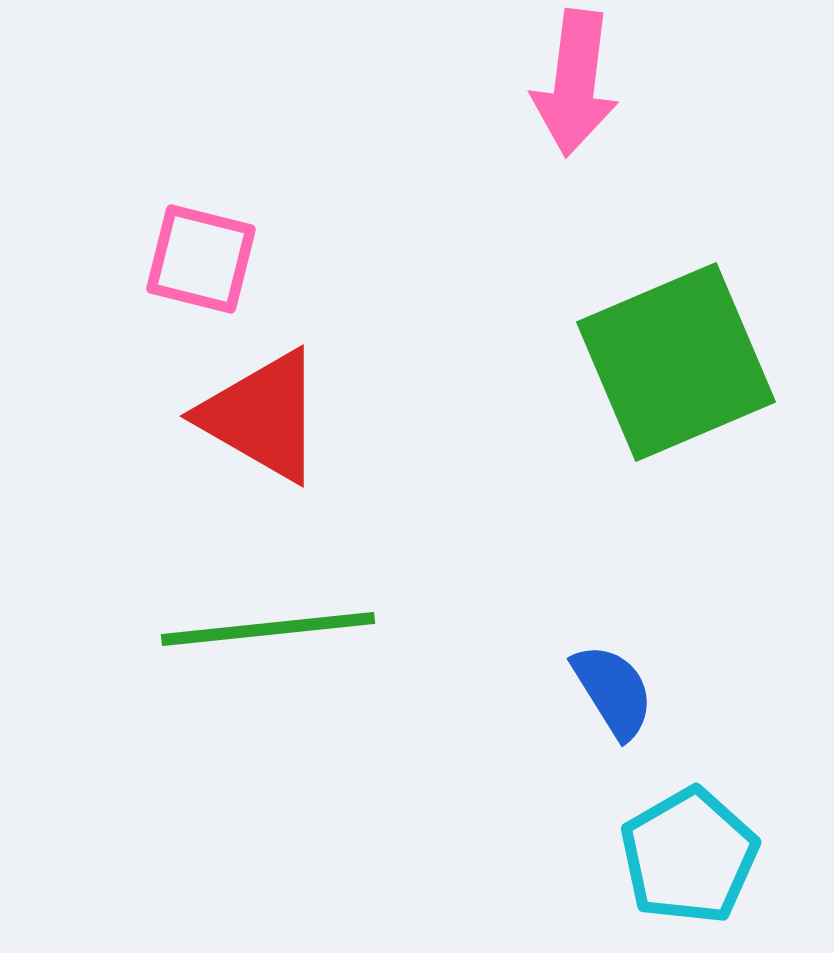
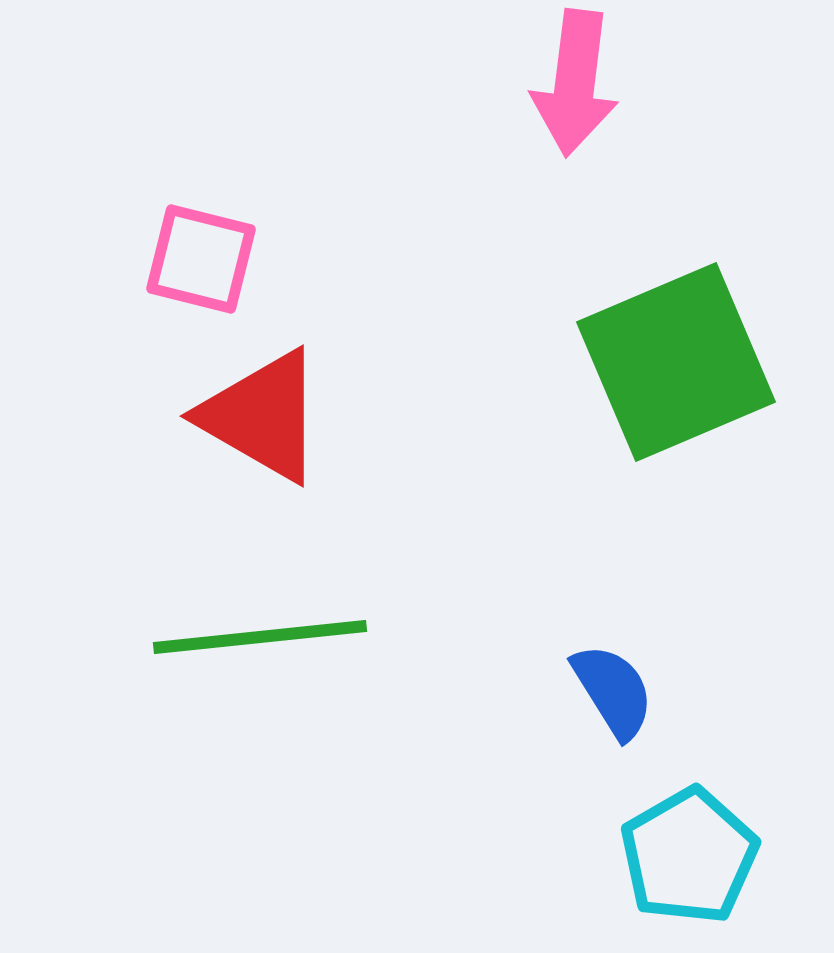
green line: moved 8 px left, 8 px down
